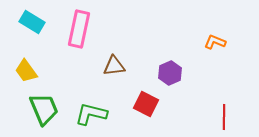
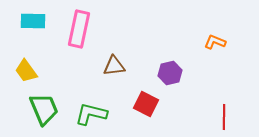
cyan rectangle: moved 1 px right, 1 px up; rotated 30 degrees counterclockwise
purple hexagon: rotated 10 degrees clockwise
